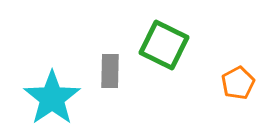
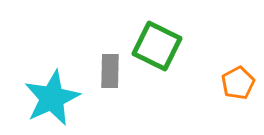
green square: moved 7 px left, 1 px down
cyan star: rotated 10 degrees clockwise
